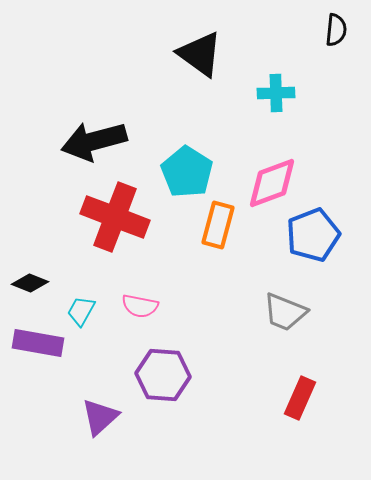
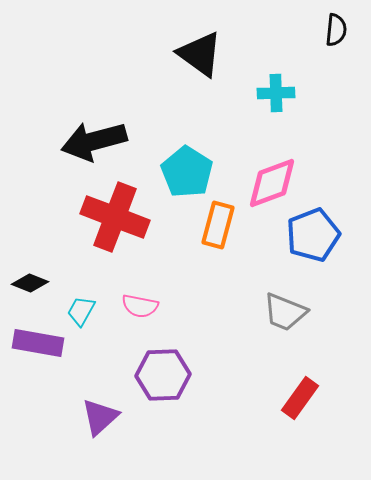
purple hexagon: rotated 6 degrees counterclockwise
red rectangle: rotated 12 degrees clockwise
